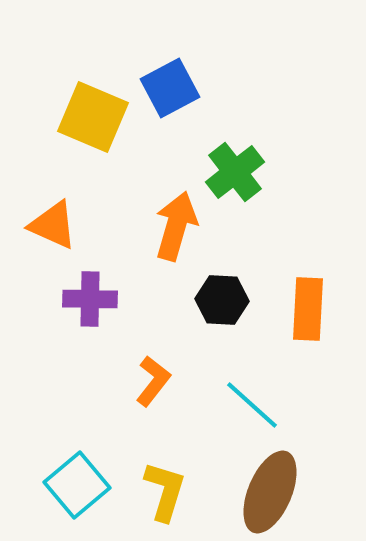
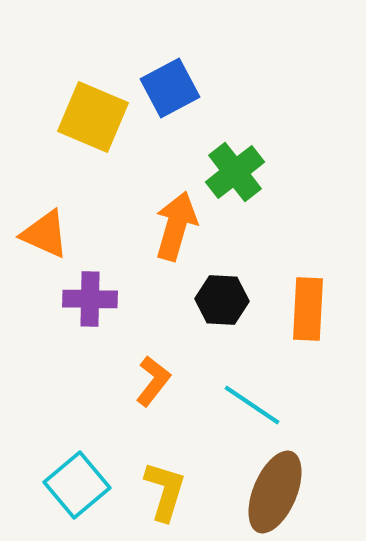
orange triangle: moved 8 px left, 9 px down
cyan line: rotated 8 degrees counterclockwise
brown ellipse: moved 5 px right
